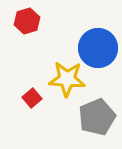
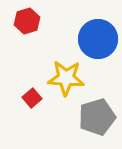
blue circle: moved 9 px up
yellow star: moved 1 px left, 1 px up
gray pentagon: rotated 6 degrees clockwise
